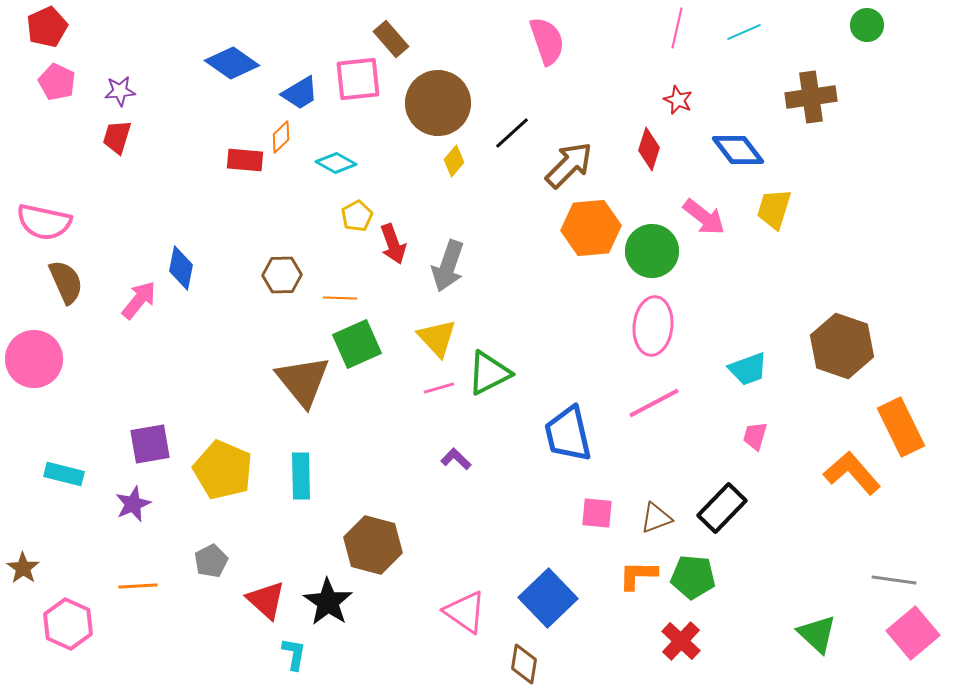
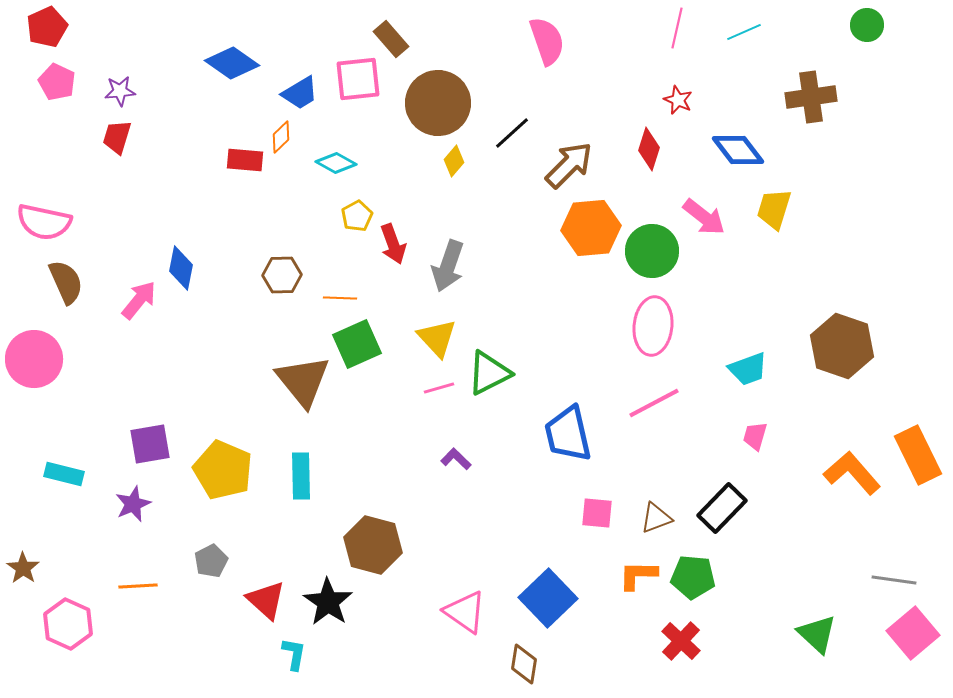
orange rectangle at (901, 427): moved 17 px right, 28 px down
